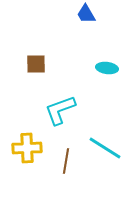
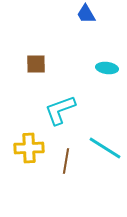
yellow cross: moved 2 px right
